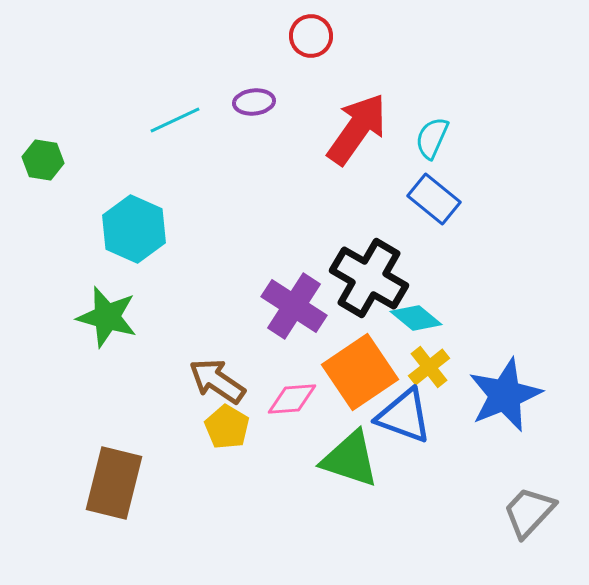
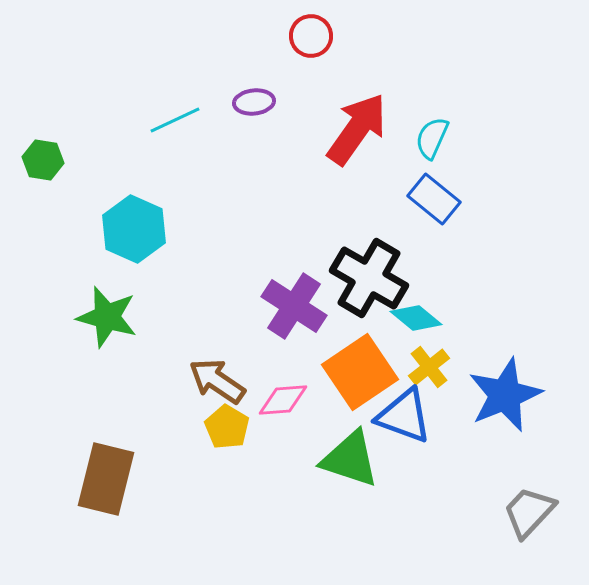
pink diamond: moved 9 px left, 1 px down
brown rectangle: moved 8 px left, 4 px up
